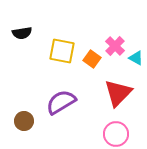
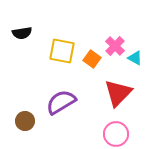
cyan triangle: moved 1 px left
brown circle: moved 1 px right
